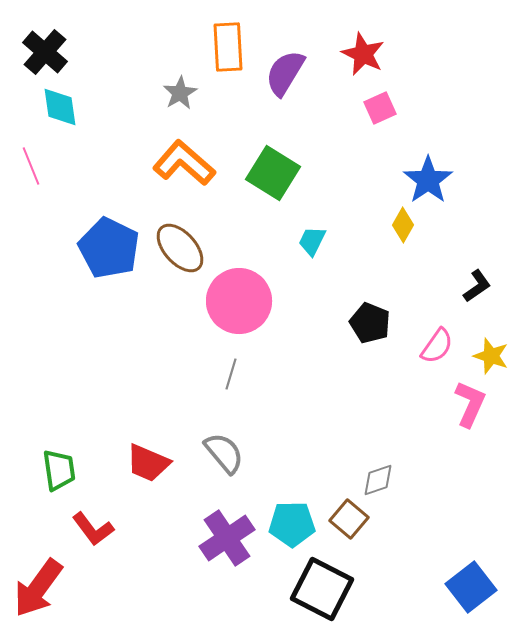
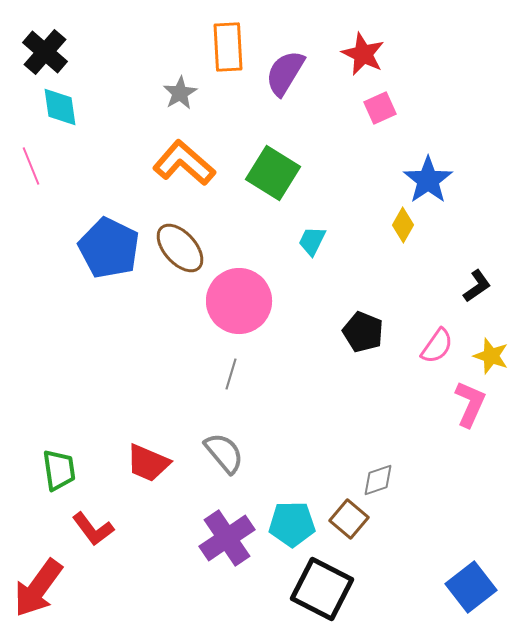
black pentagon: moved 7 px left, 9 px down
